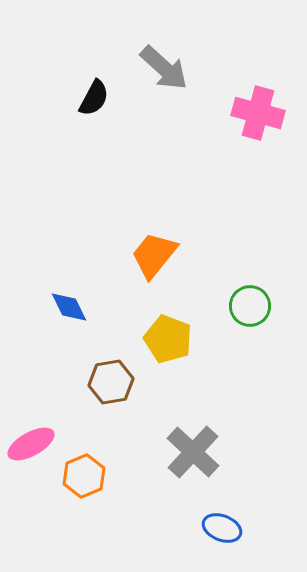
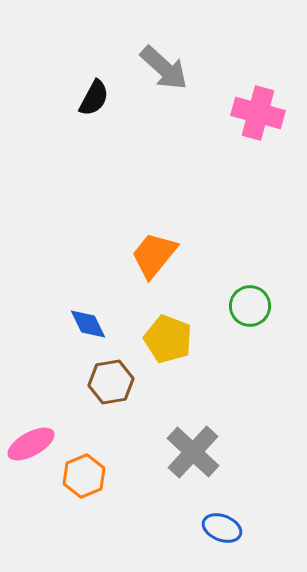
blue diamond: moved 19 px right, 17 px down
